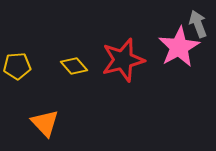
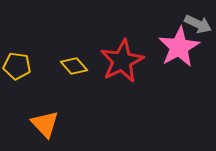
gray arrow: rotated 136 degrees clockwise
red star: moved 1 px left, 1 px down; rotated 12 degrees counterclockwise
yellow pentagon: rotated 12 degrees clockwise
orange triangle: moved 1 px down
